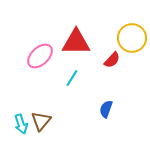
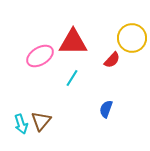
red triangle: moved 3 px left
pink ellipse: rotated 12 degrees clockwise
